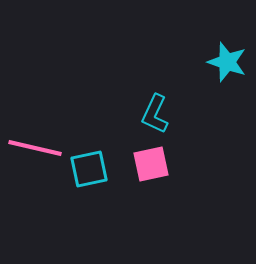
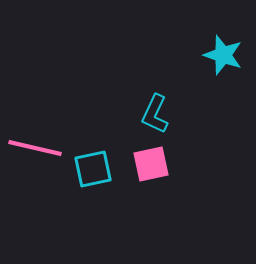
cyan star: moved 4 px left, 7 px up
cyan square: moved 4 px right
